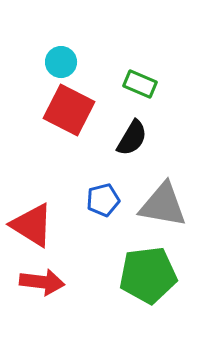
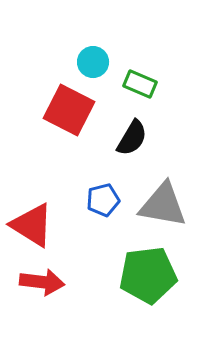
cyan circle: moved 32 px right
